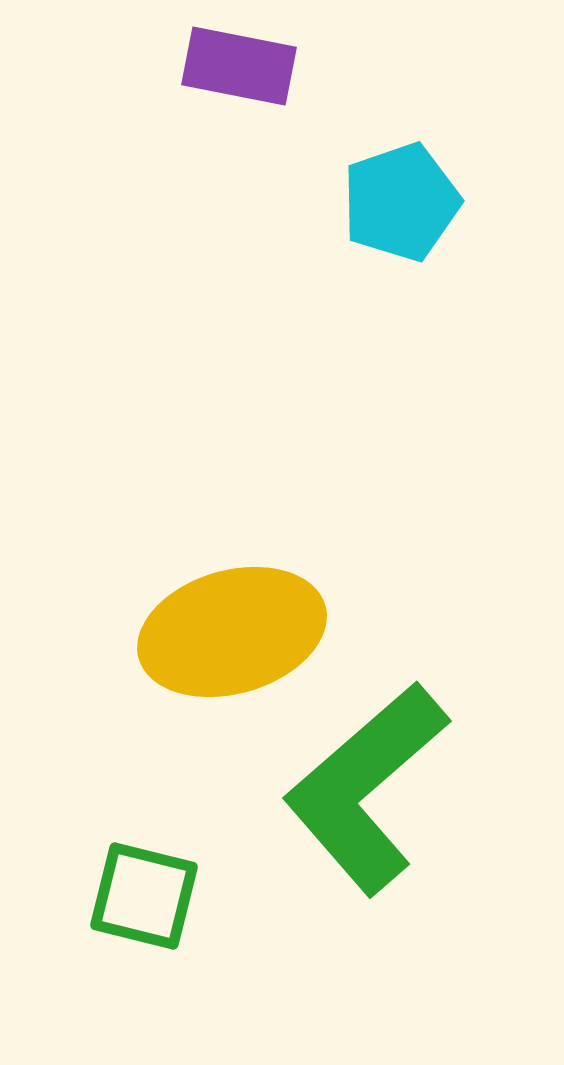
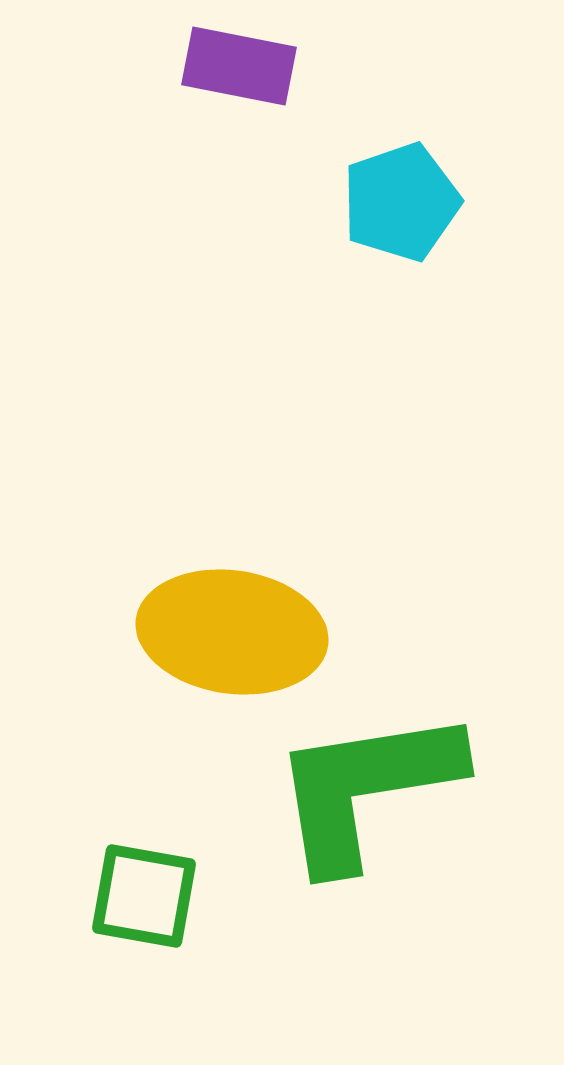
yellow ellipse: rotated 24 degrees clockwise
green L-shape: rotated 32 degrees clockwise
green square: rotated 4 degrees counterclockwise
